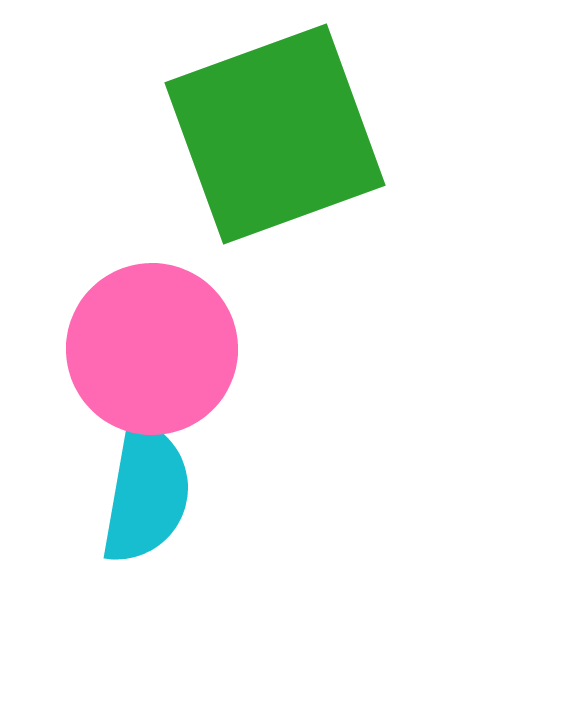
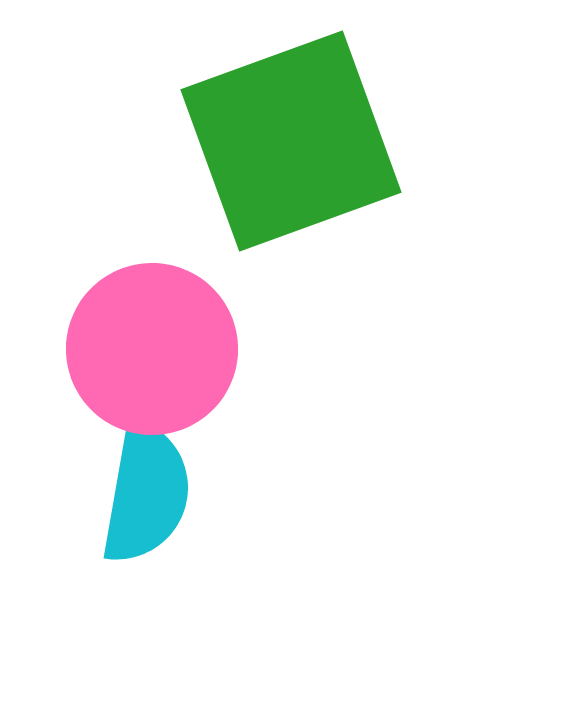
green square: moved 16 px right, 7 px down
